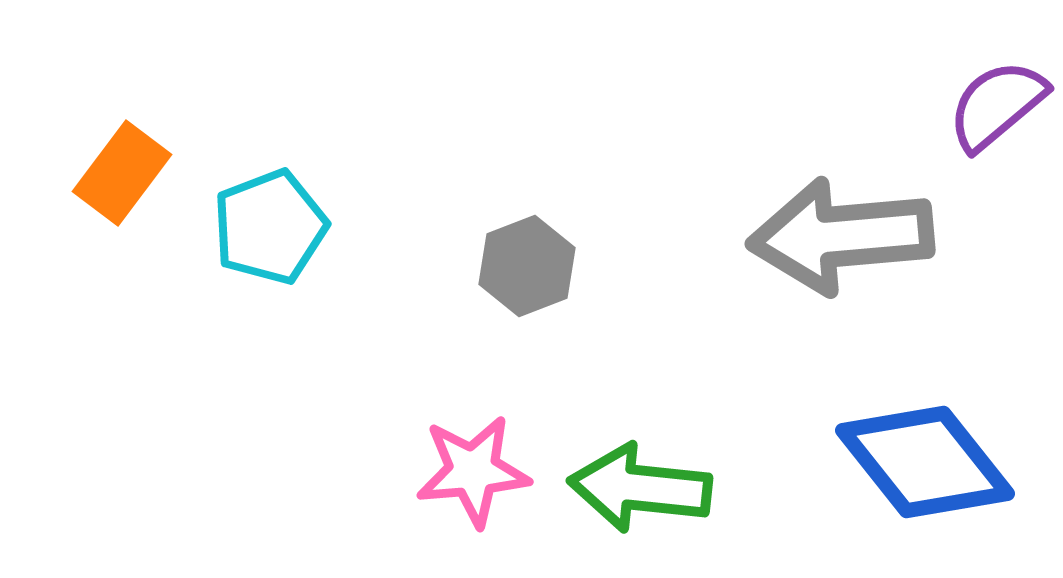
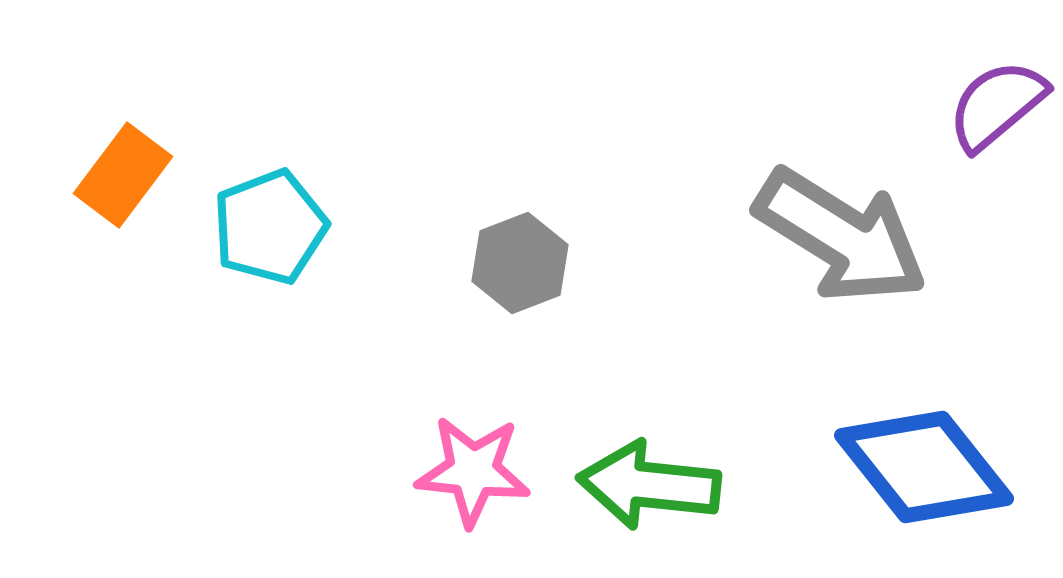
orange rectangle: moved 1 px right, 2 px down
gray arrow: rotated 143 degrees counterclockwise
gray hexagon: moved 7 px left, 3 px up
blue diamond: moved 1 px left, 5 px down
pink star: rotated 11 degrees clockwise
green arrow: moved 9 px right, 3 px up
